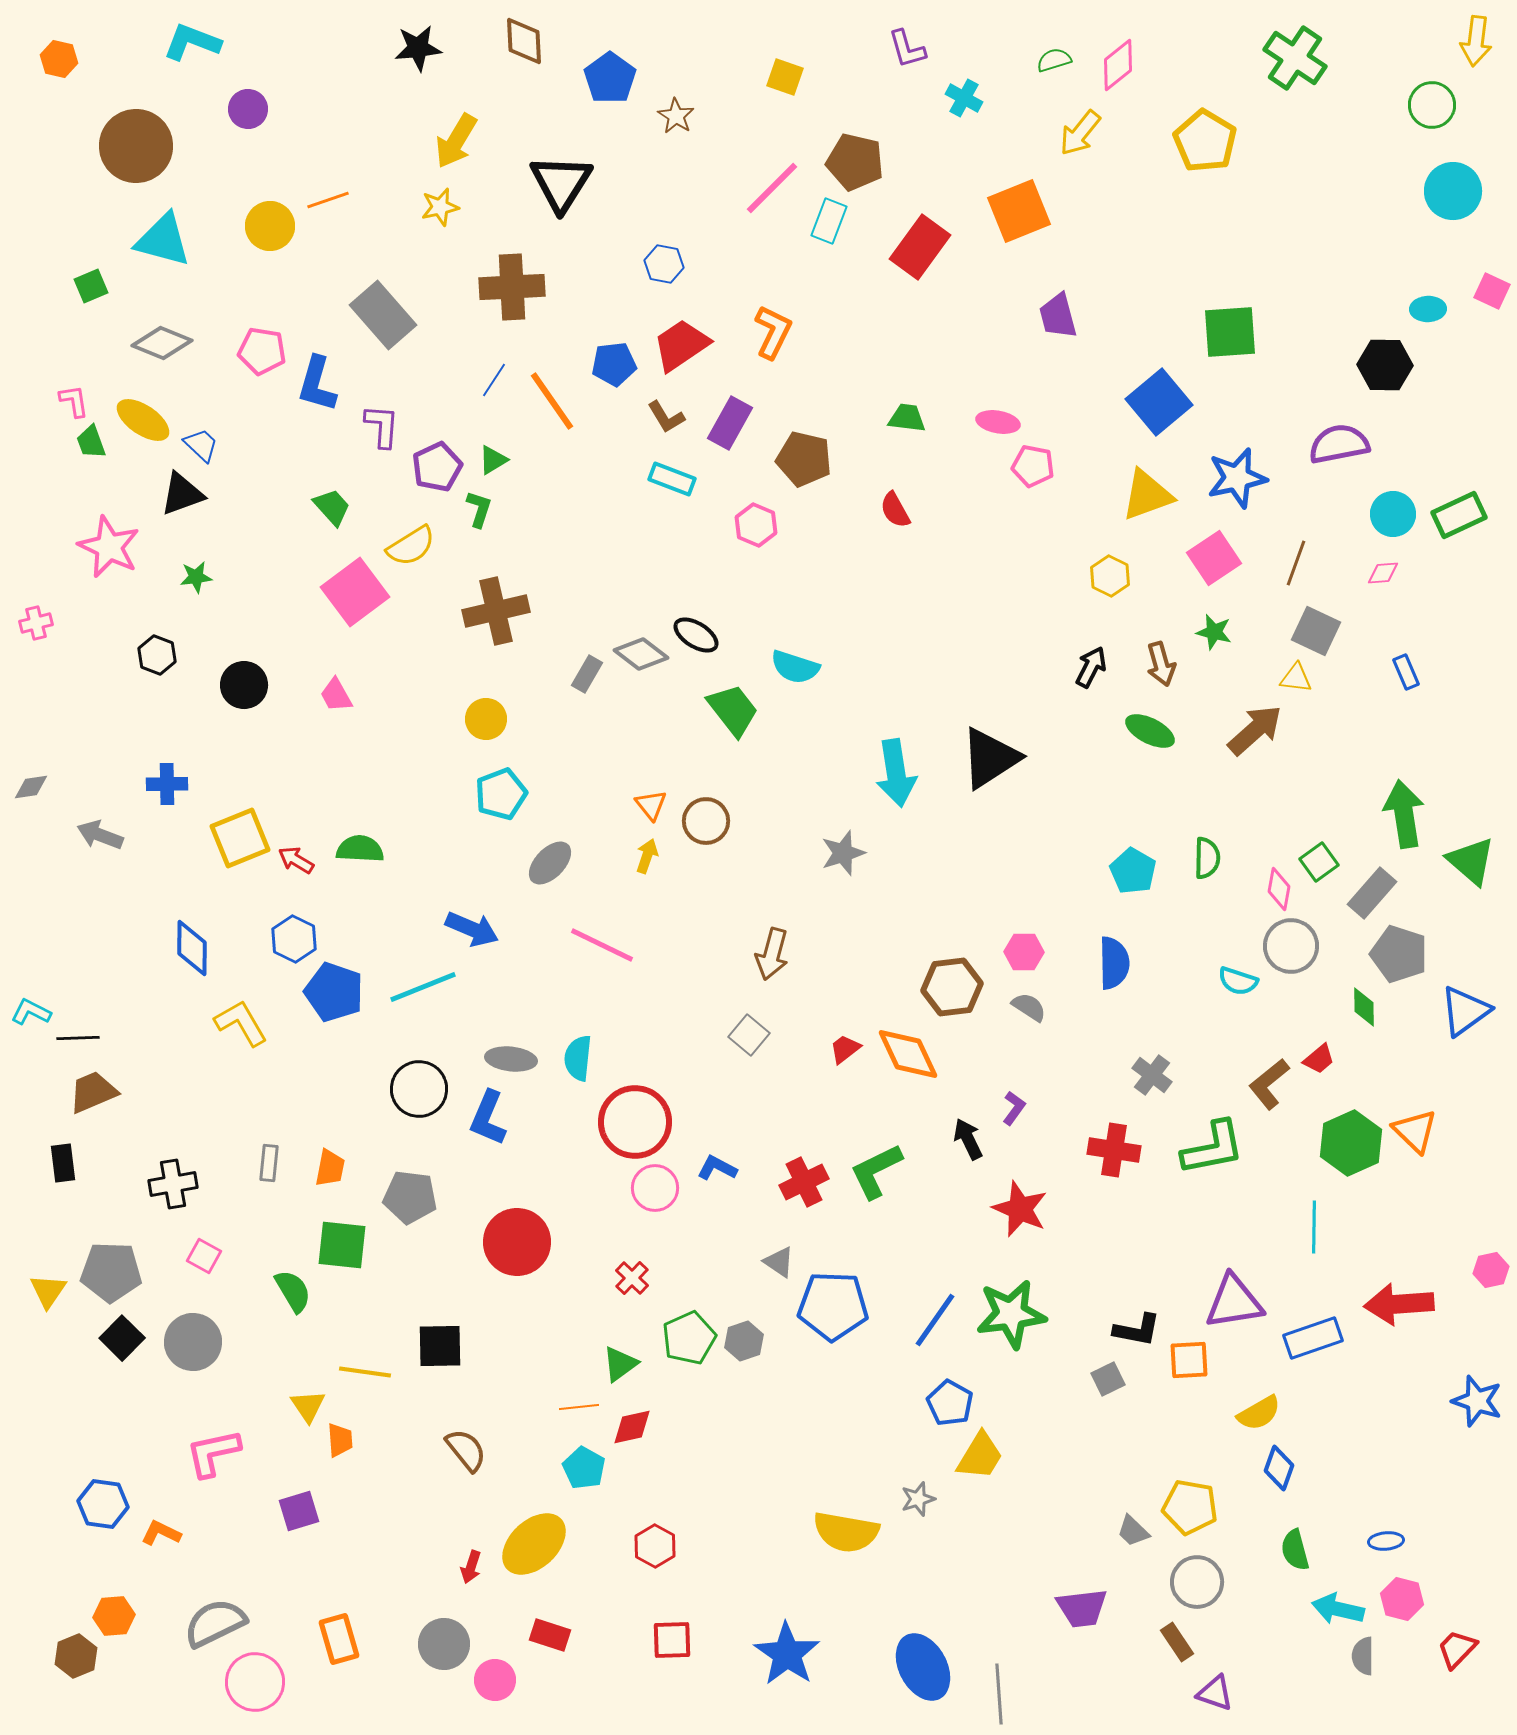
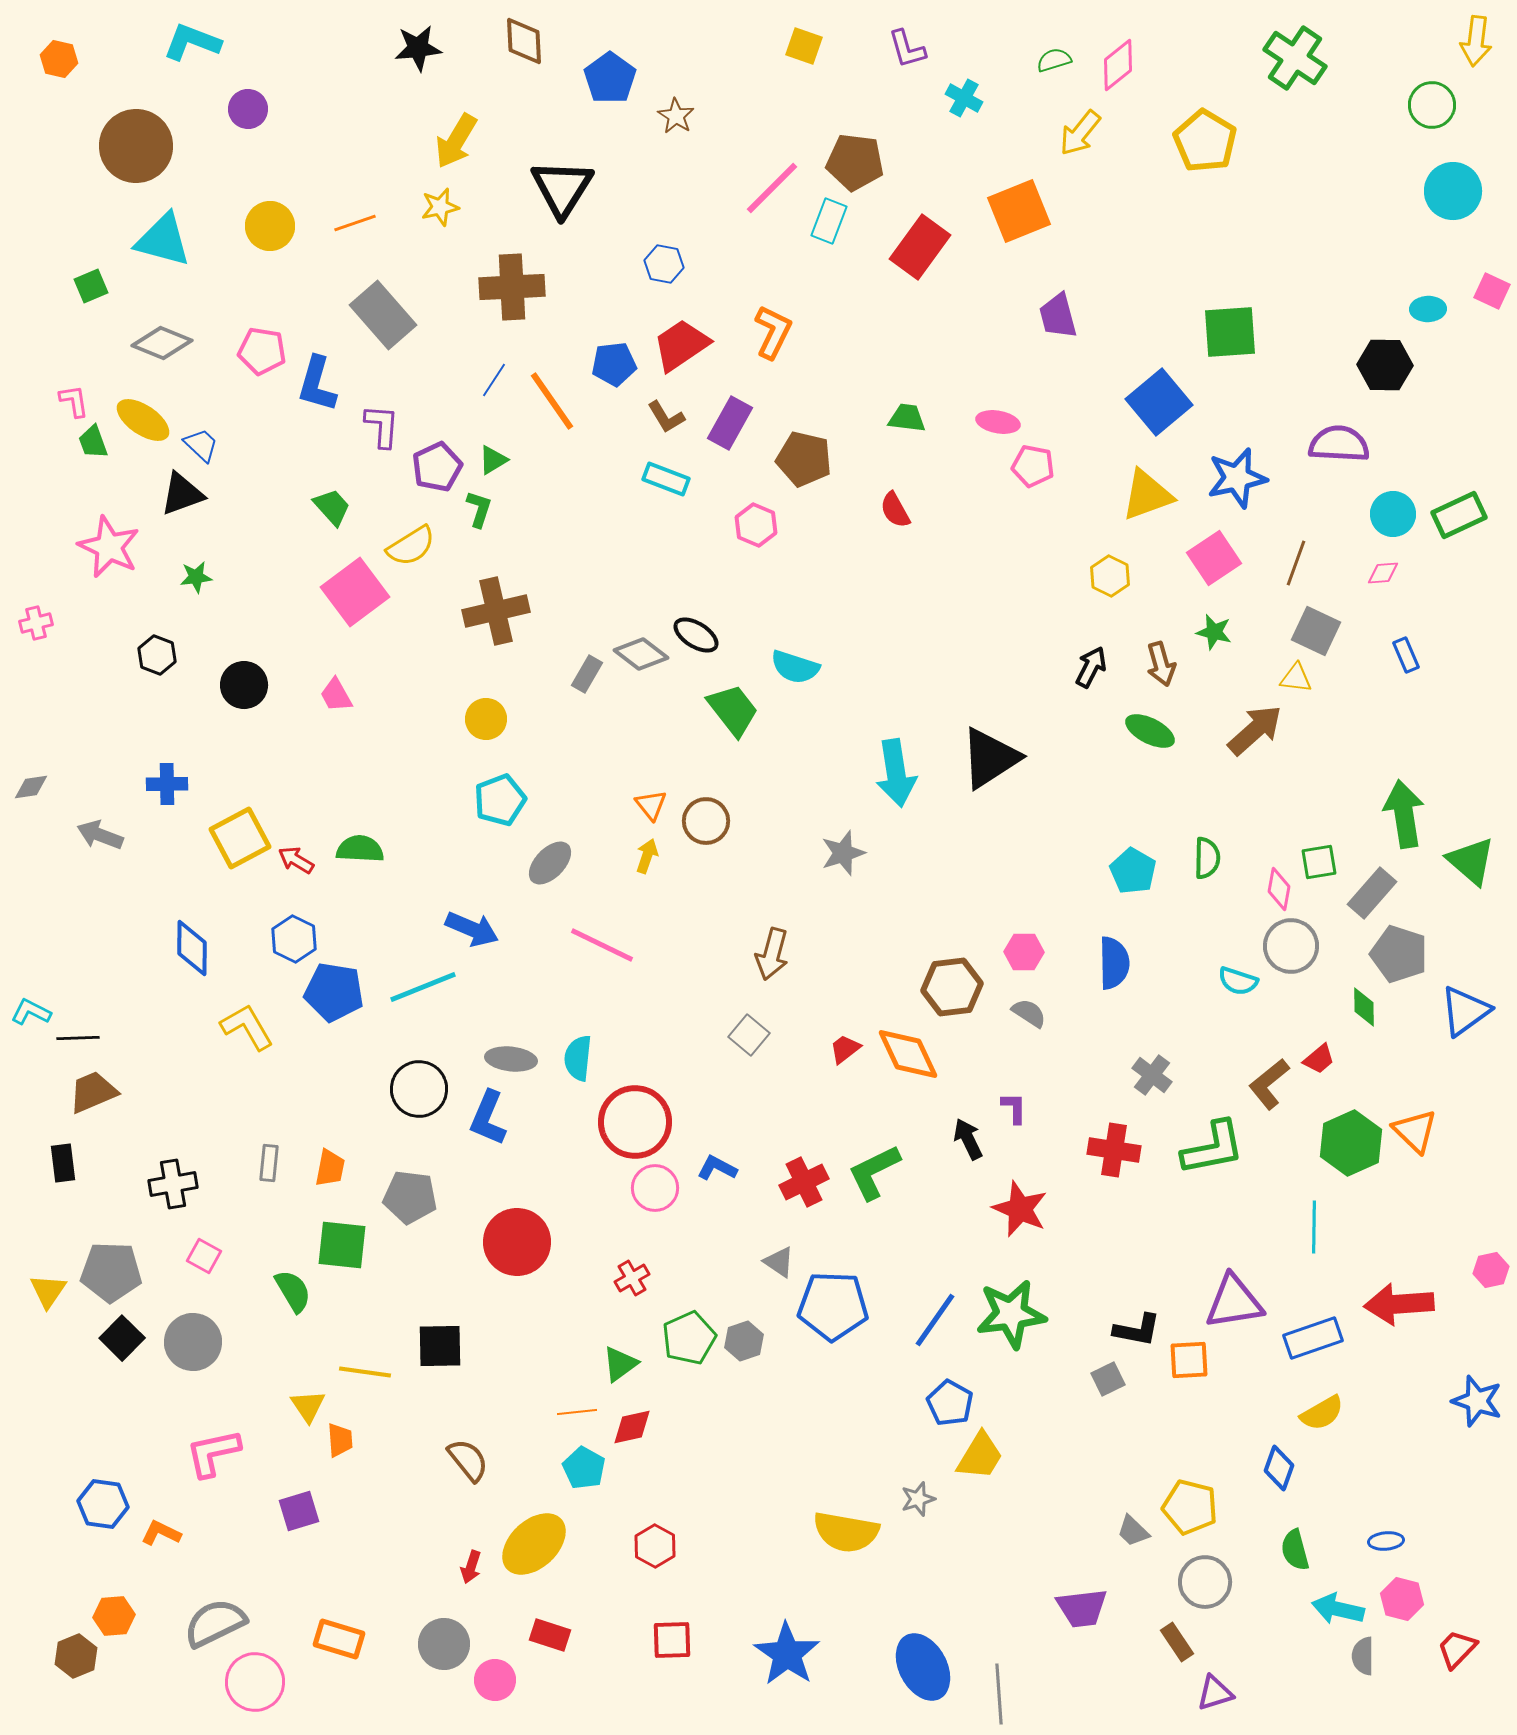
yellow square at (785, 77): moved 19 px right, 31 px up
brown pentagon at (855, 162): rotated 6 degrees counterclockwise
black triangle at (561, 183): moved 1 px right, 5 px down
orange line at (328, 200): moved 27 px right, 23 px down
green trapezoid at (91, 442): moved 2 px right
purple semicircle at (1339, 444): rotated 14 degrees clockwise
cyan rectangle at (672, 479): moved 6 px left
blue rectangle at (1406, 672): moved 17 px up
cyan pentagon at (501, 794): moved 1 px left, 6 px down
yellow square at (240, 838): rotated 6 degrees counterclockwise
green square at (1319, 862): rotated 27 degrees clockwise
blue pentagon at (334, 992): rotated 10 degrees counterclockwise
gray semicircle at (1029, 1007): moved 6 px down
yellow L-shape at (241, 1023): moved 6 px right, 4 px down
purple L-shape at (1014, 1108): rotated 36 degrees counterclockwise
green L-shape at (876, 1171): moved 2 px left, 1 px down
red cross at (632, 1278): rotated 16 degrees clockwise
orange line at (579, 1407): moved 2 px left, 5 px down
yellow semicircle at (1259, 1413): moved 63 px right
brown semicircle at (466, 1450): moved 2 px right, 10 px down
yellow pentagon at (1190, 1507): rotated 4 degrees clockwise
gray circle at (1197, 1582): moved 8 px right
orange rectangle at (339, 1639): rotated 57 degrees counterclockwise
purple triangle at (1215, 1693): rotated 36 degrees counterclockwise
